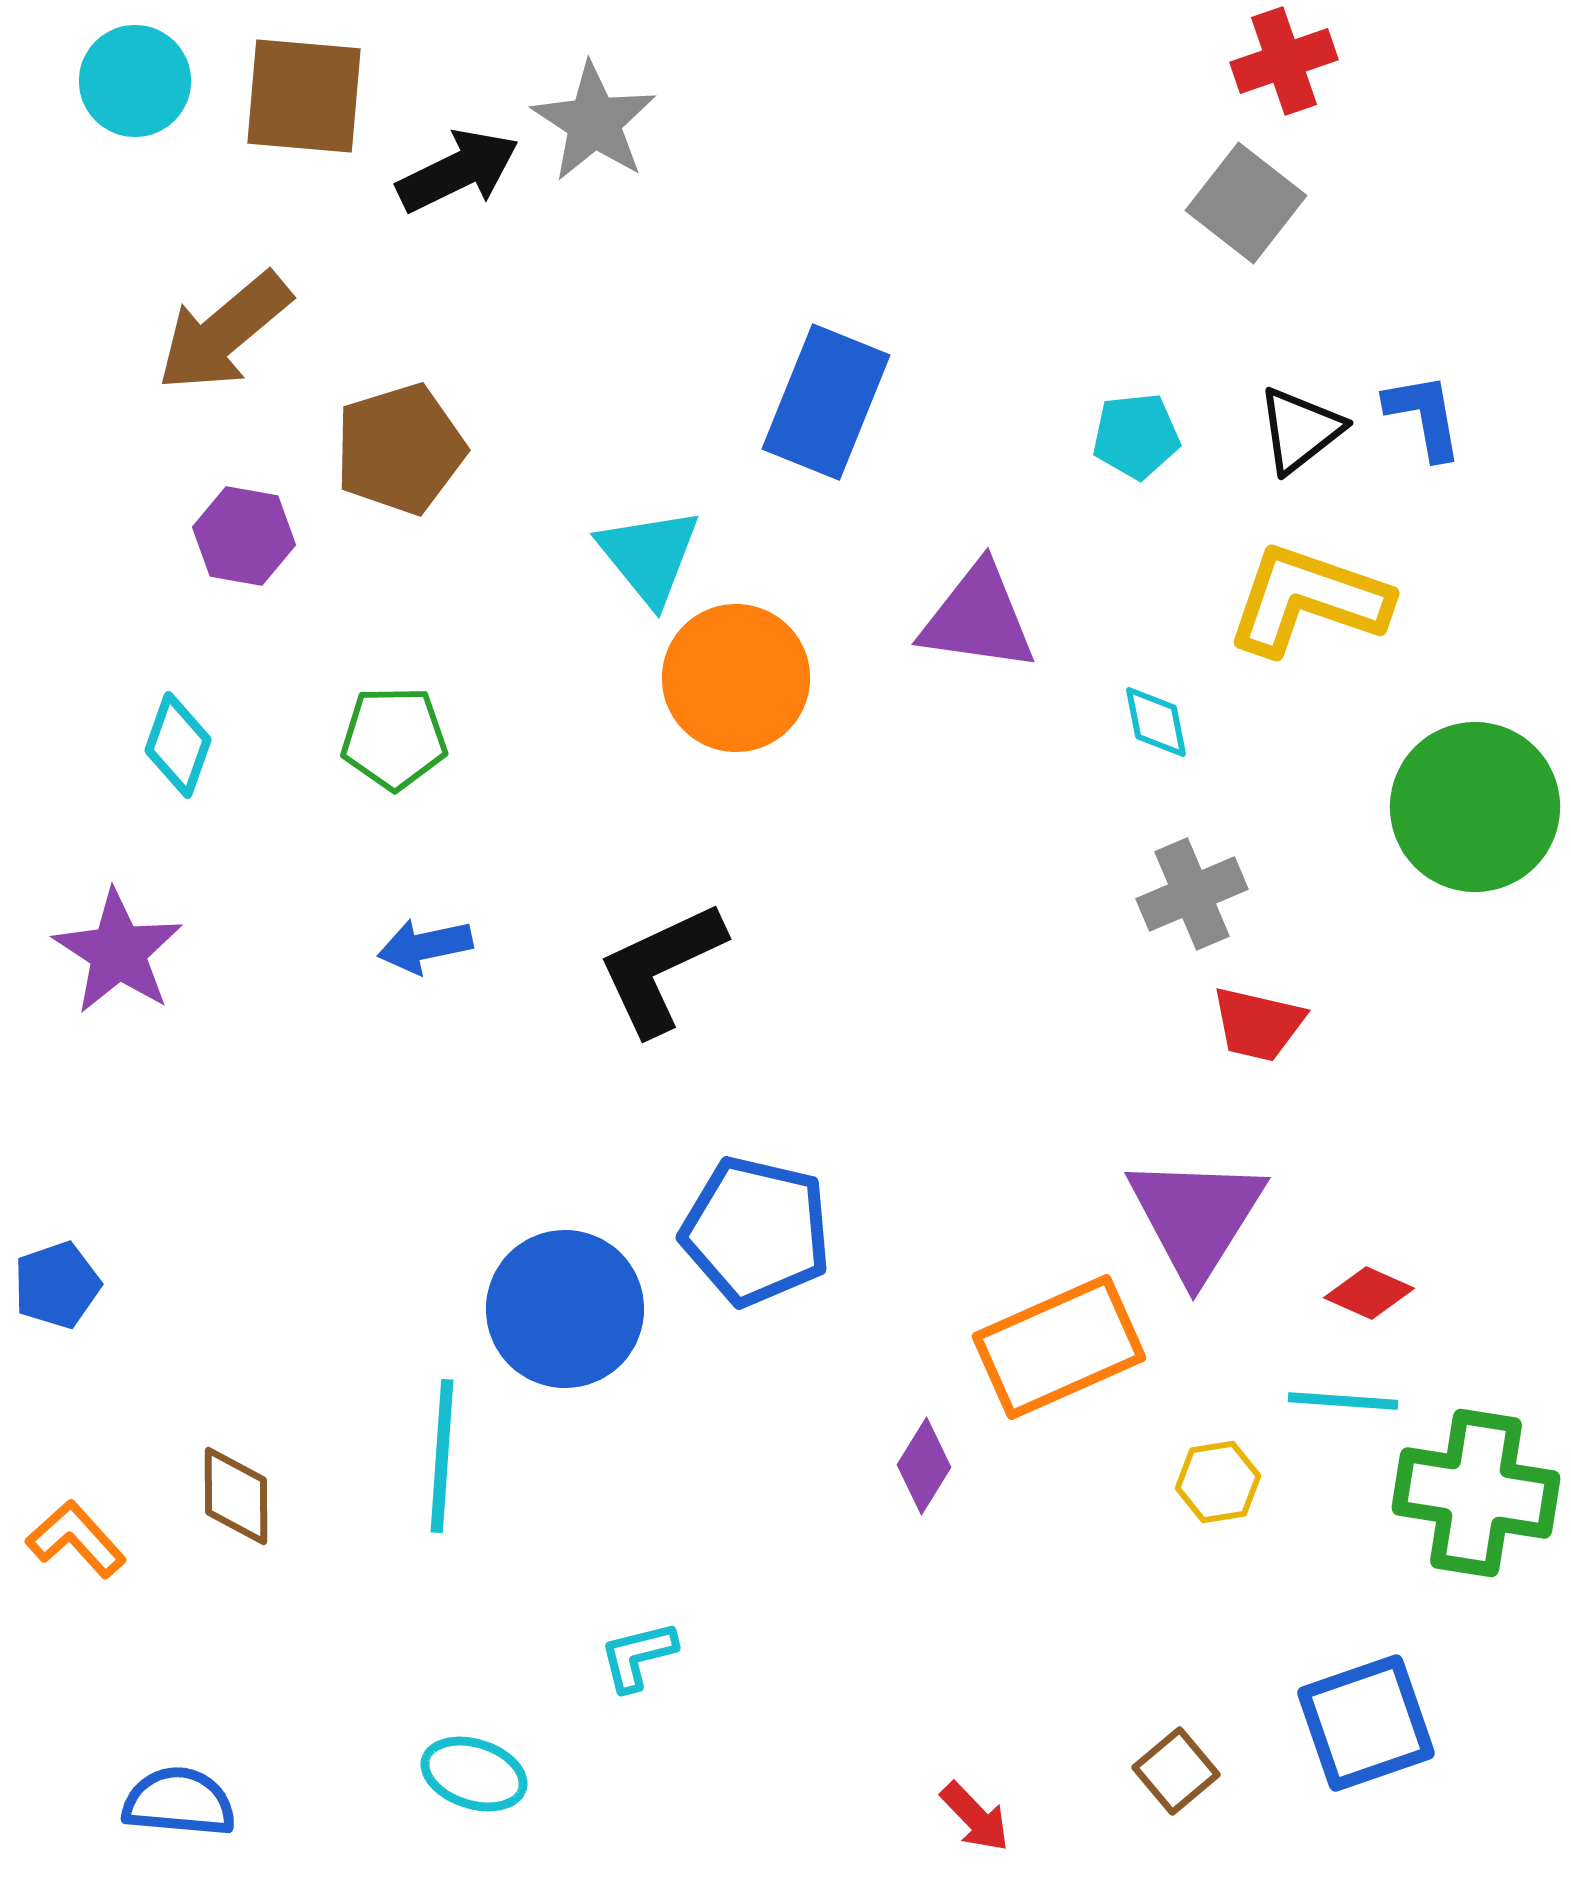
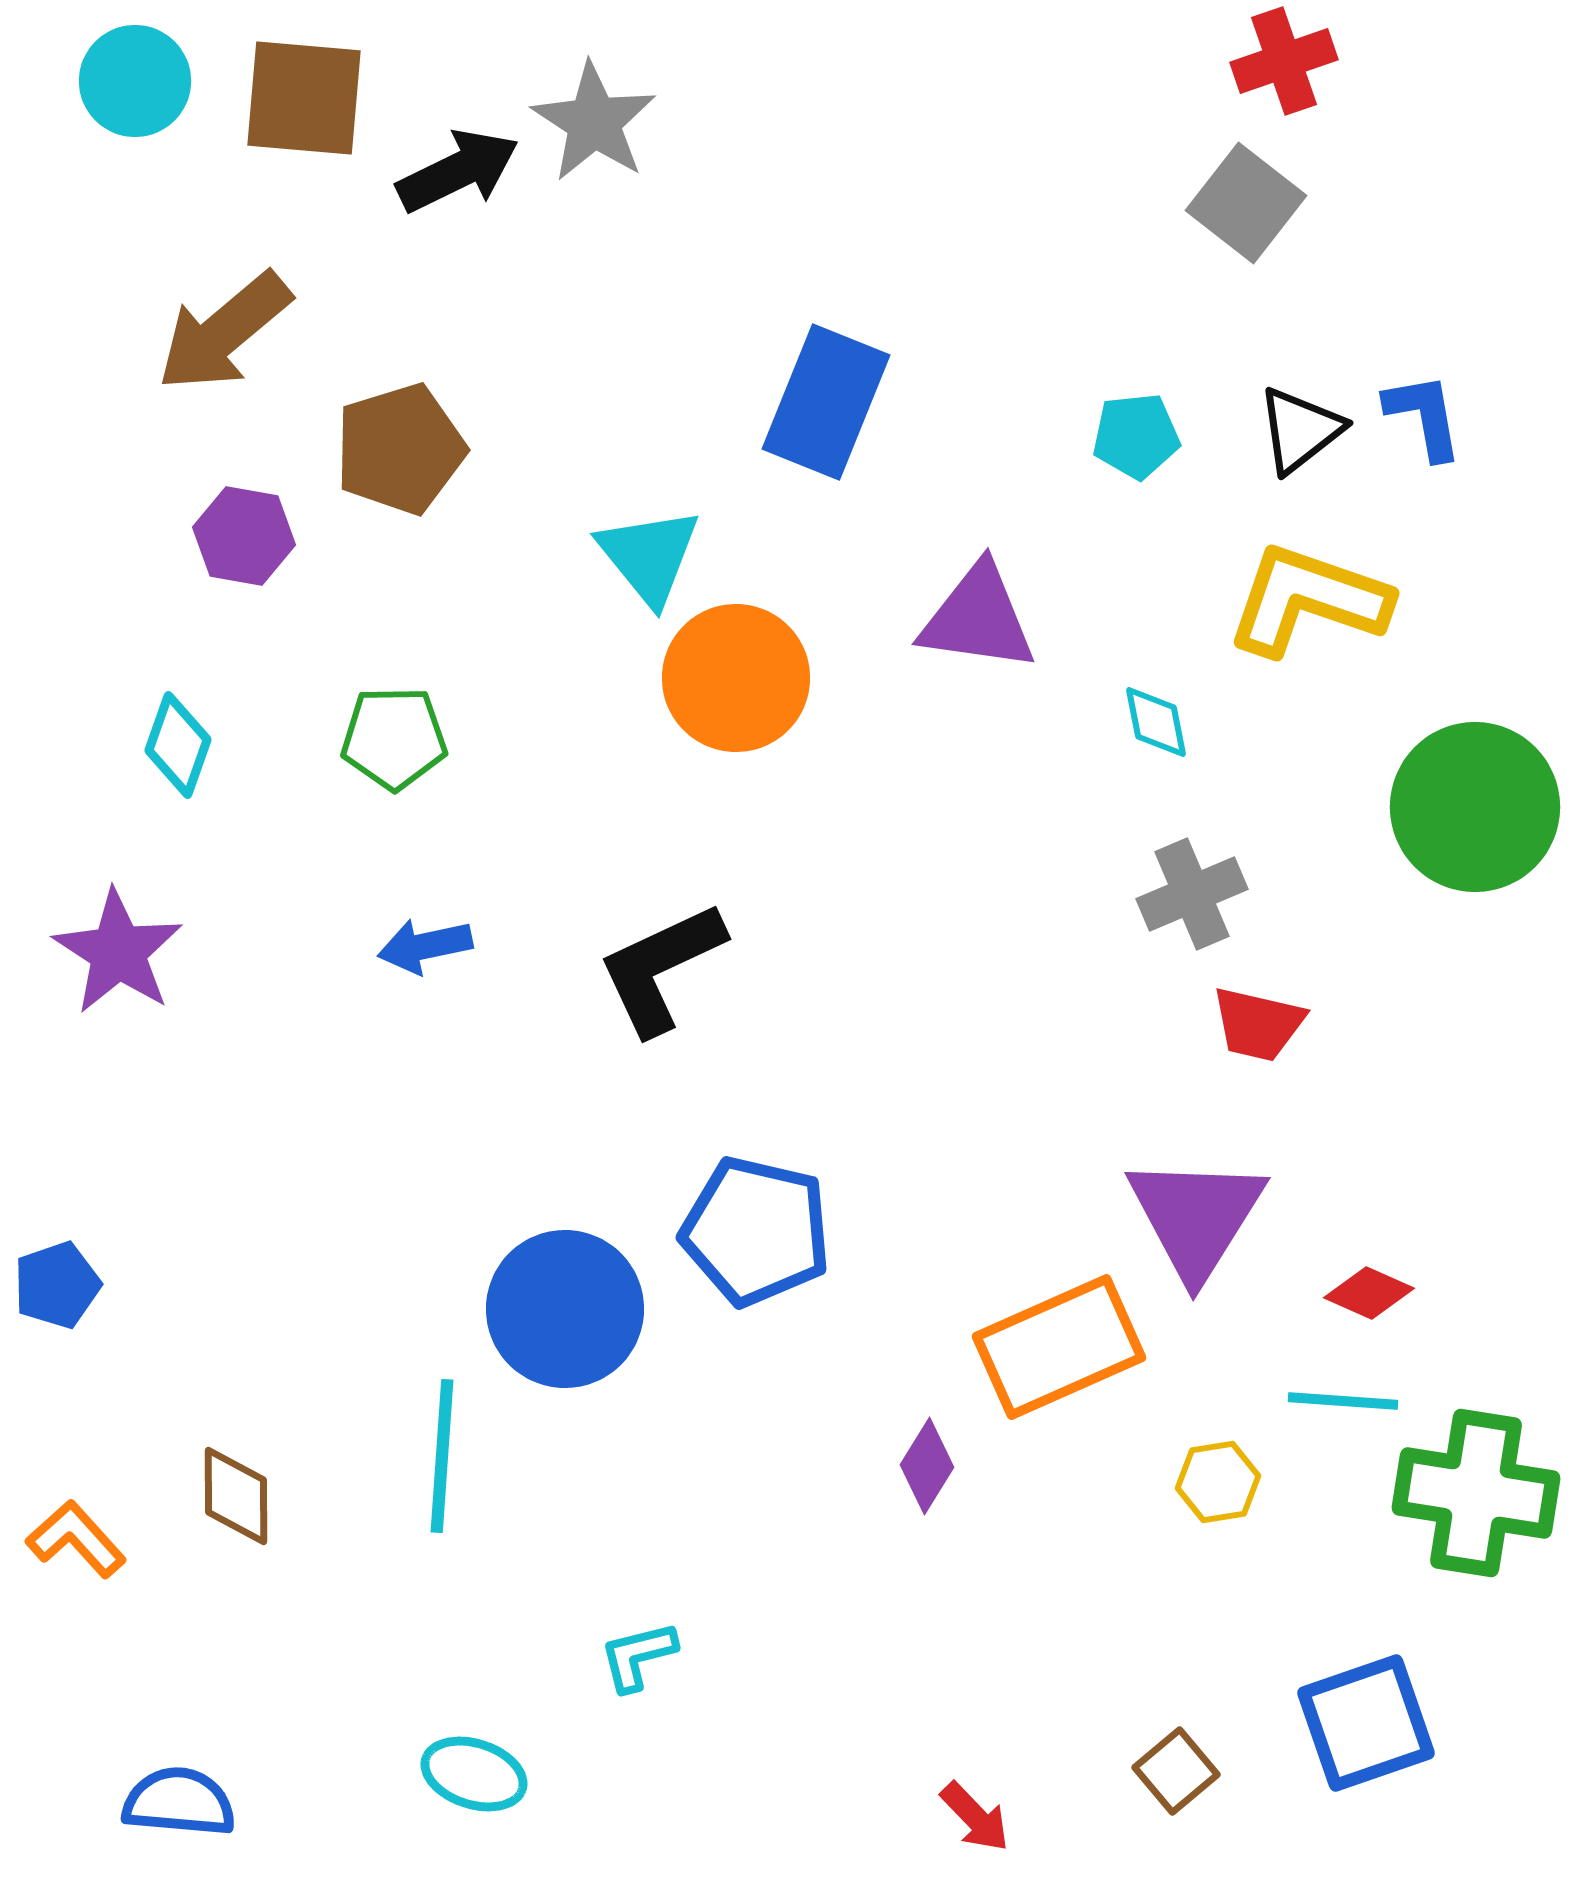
brown square at (304, 96): moved 2 px down
purple diamond at (924, 1466): moved 3 px right
